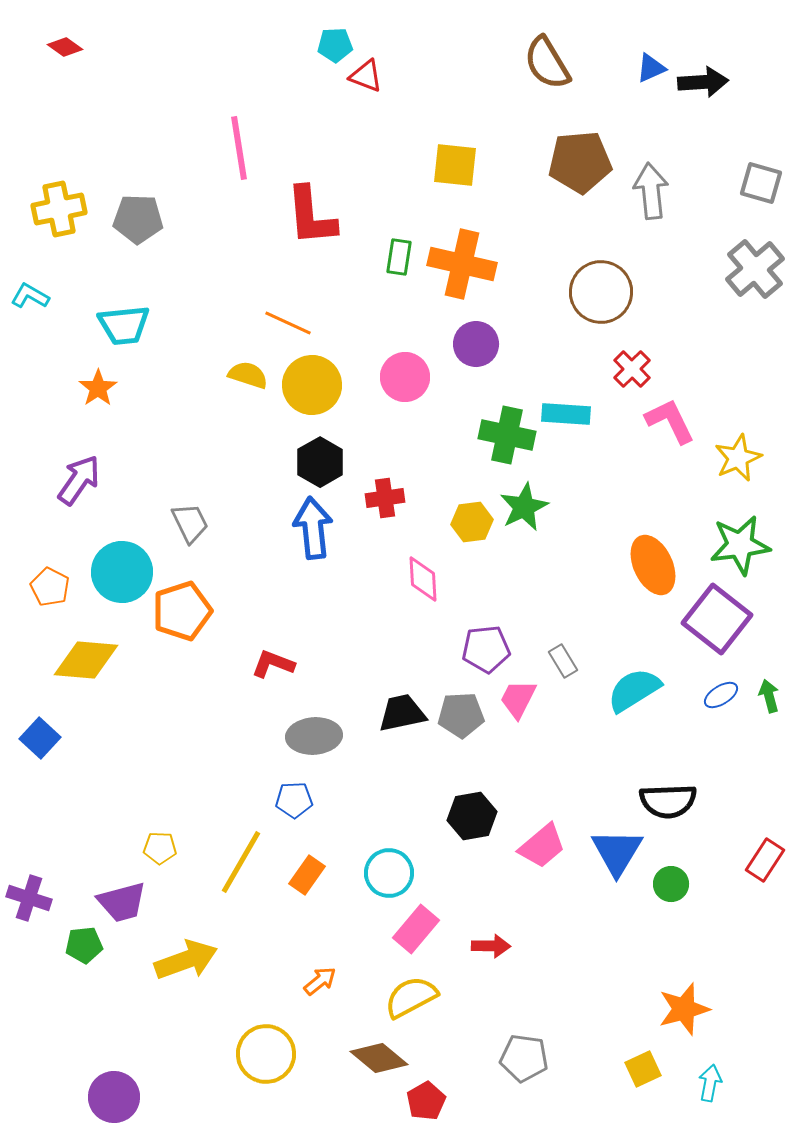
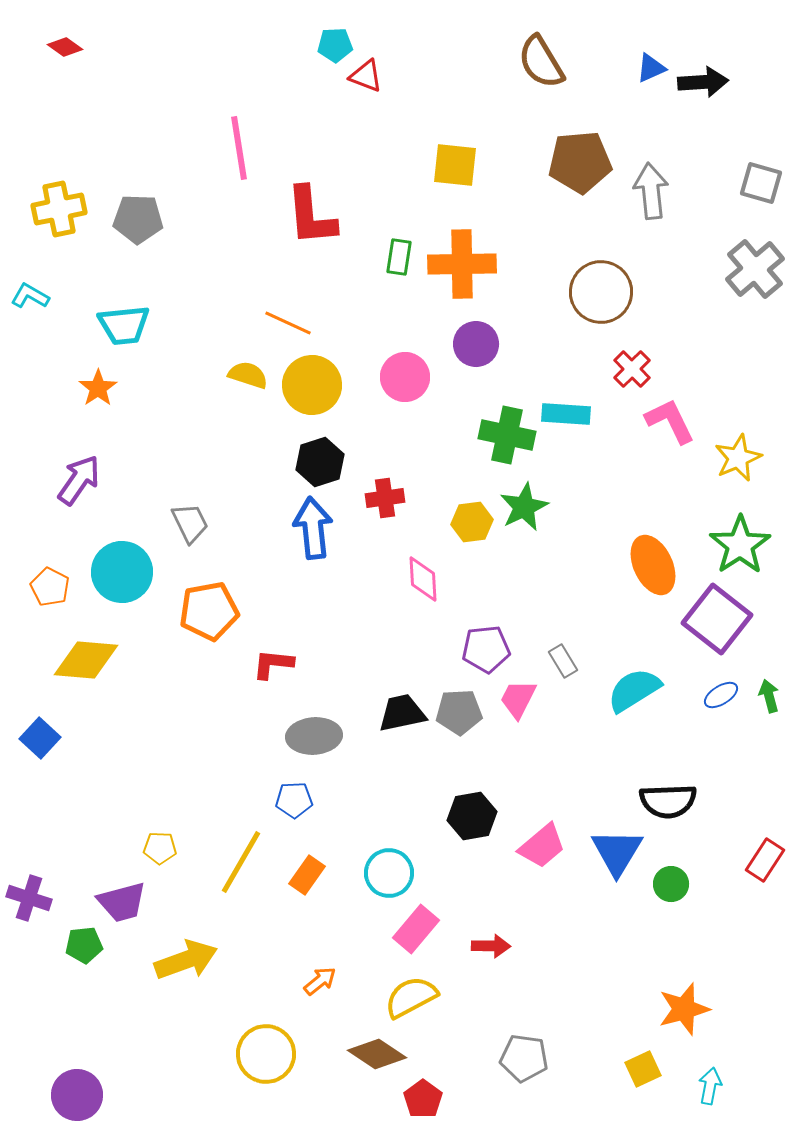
brown semicircle at (547, 63): moved 6 px left, 1 px up
orange cross at (462, 264): rotated 14 degrees counterclockwise
black hexagon at (320, 462): rotated 12 degrees clockwise
green star at (740, 545): rotated 26 degrees counterclockwise
orange pentagon at (182, 611): moved 27 px right; rotated 8 degrees clockwise
red L-shape at (273, 664): rotated 15 degrees counterclockwise
gray pentagon at (461, 715): moved 2 px left, 3 px up
brown diamond at (379, 1058): moved 2 px left, 4 px up; rotated 6 degrees counterclockwise
cyan arrow at (710, 1083): moved 3 px down
purple circle at (114, 1097): moved 37 px left, 2 px up
red pentagon at (426, 1101): moved 3 px left, 2 px up; rotated 6 degrees counterclockwise
